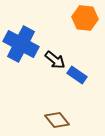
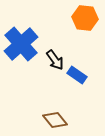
blue cross: rotated 20 degrees clockwise
black arrow: rotated 15 degrees clockwise
brown diamond: moved 2 px left
